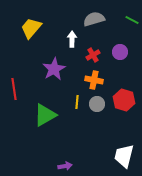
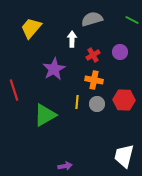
gray semicircle: moved 2 px left
red line: moved 1 px down; rotated 10 degrees counterclockwise
red hexagon: rotated 15 degrees counterclockwise
